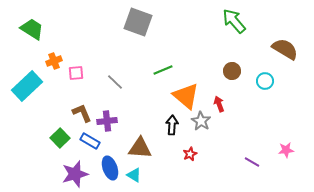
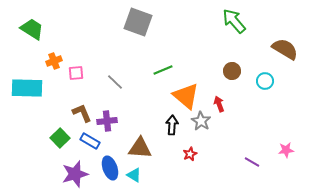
cyan rectangle: moved 2 px down; rotated 44 degrees clockwise
